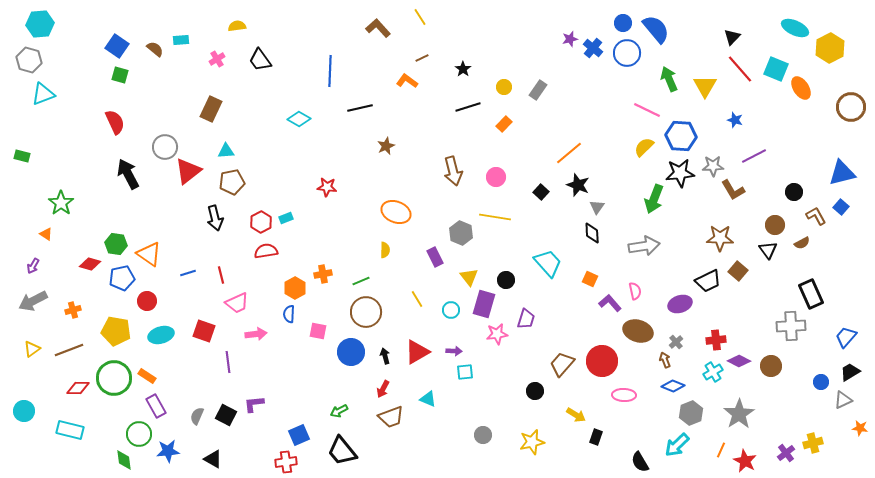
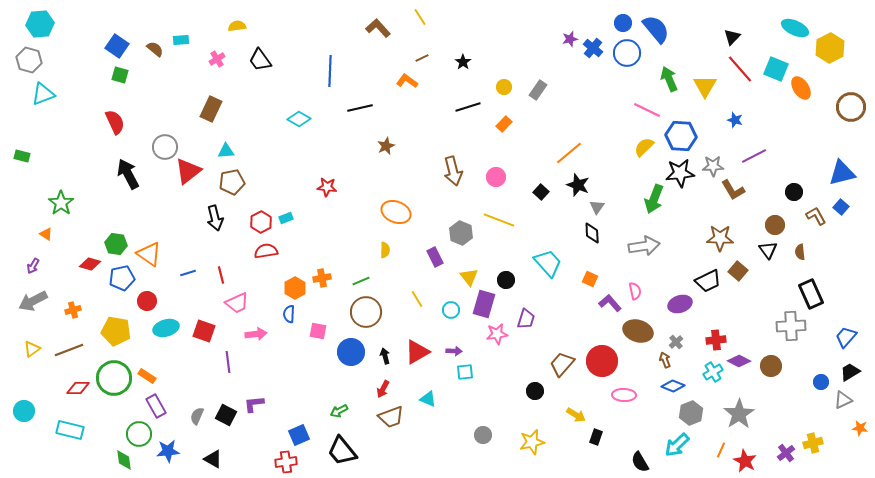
black star at (463, 69): moved 7 px up
yellow line at (495, 217): moved 4 px right, 3 px down; rotated 12 degrees clockwise
brown semicircle at (802, 243): moved 2 px left, 9 px down; rotated 112 degrees clockwise
orange cross at (323, 274): moved 1 px left, 4 px down
cyan ellipse at (161, 335): moved 5 px right, 7 px up
